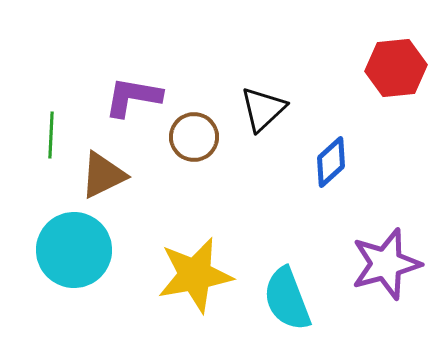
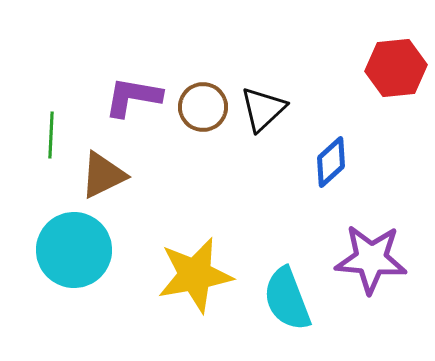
brown circle: moved 9 px right, 30 px up
purple star: moved 15 px left, 5 px up; rotated 20 degrees clockwise
